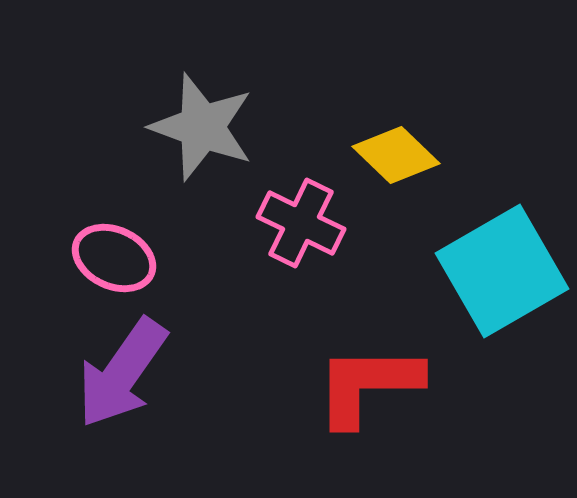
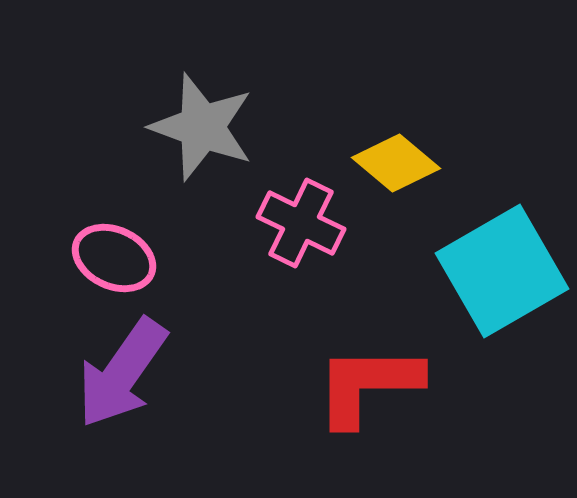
yellow diamond: moved 8 px down; rotated 4 degrees counterclockwise
